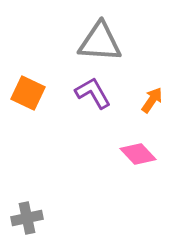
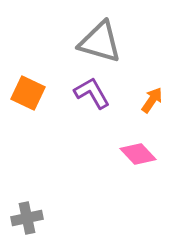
gray triangle: rotated 12 degrees clockwise
purple L-shape: moved 1 px left
